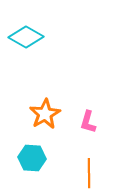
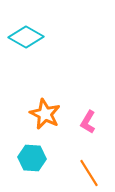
orange star: rotated 16 degrees counterclockwise
pink L-shape: rotated 15 degrees clockwise
orange line: rotated 32 degrees counterclockwise
